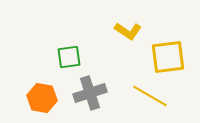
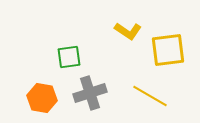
yellow square: moved 7 px up
